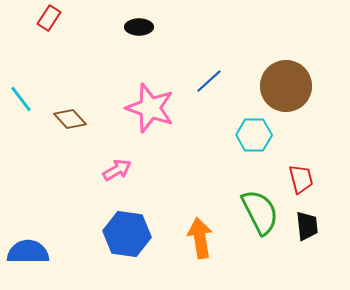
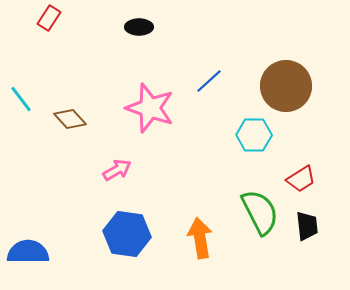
red trapezoid: rotated 72 degrees clockwise
